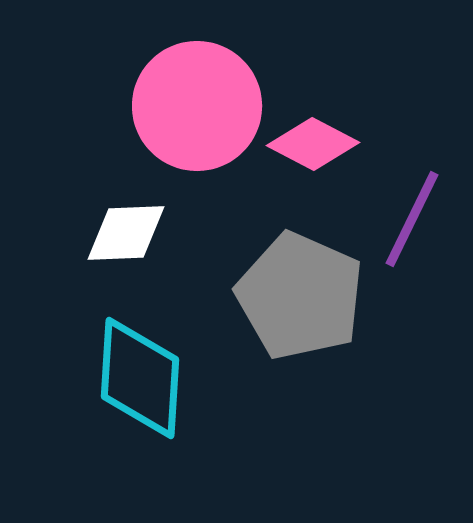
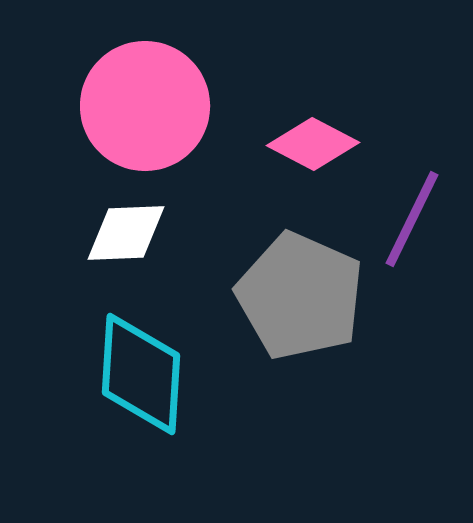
pink circle: moved 52 px left
cyan diamond: moved 1 px right, 4 px up
